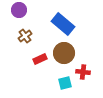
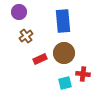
purple circle: moved 2 px down
blue rectangle: moved 3 px up; rotated 45 degrees clockwise
brown cross: moved 1 px right
red cross: moved 2 px down
